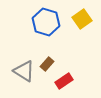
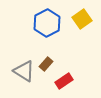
blue hexagon: moved 1 px right, 1 px down; rotated 16 degrees clockwise
brown rectangle: moved 1 px left
